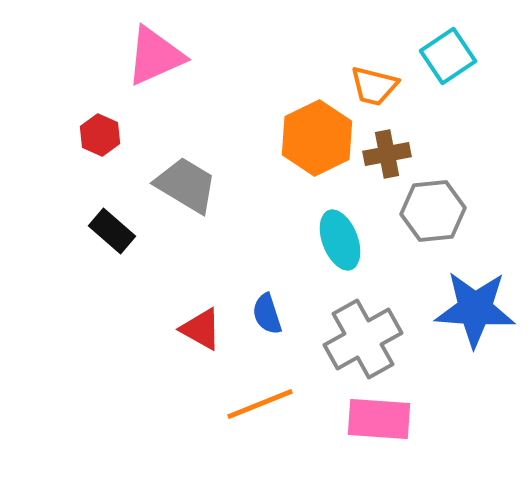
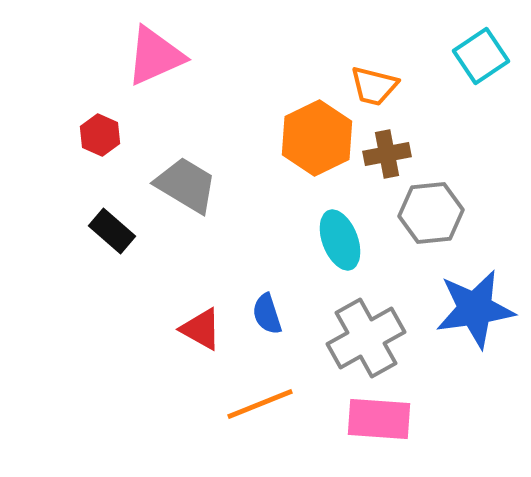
cyan square: moved 33 px right
gray hexagon: moved 2 px left, 2 px down
blue star: rotated 12 degrees counterclockwise
gray cross: moved 3 px right, 1 px up
